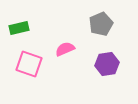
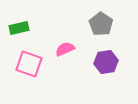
gray pentagon: rotated 15 degrees counterclockwise
purple hexagon: moved 1 px left, 2 px up
